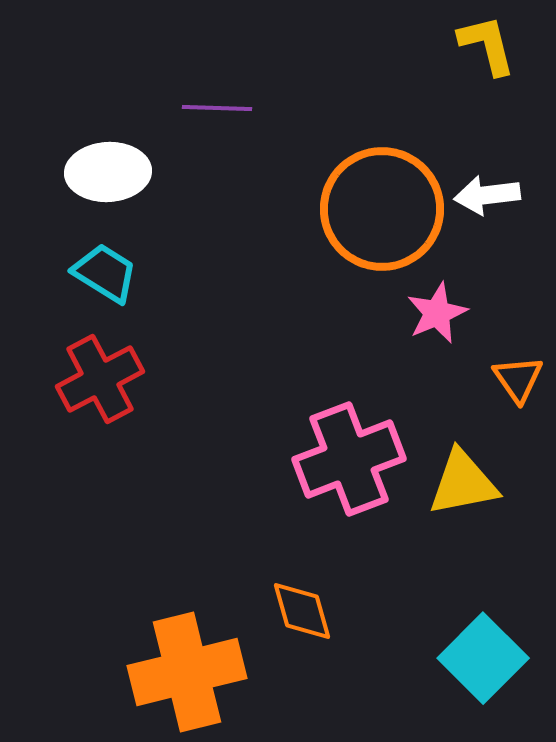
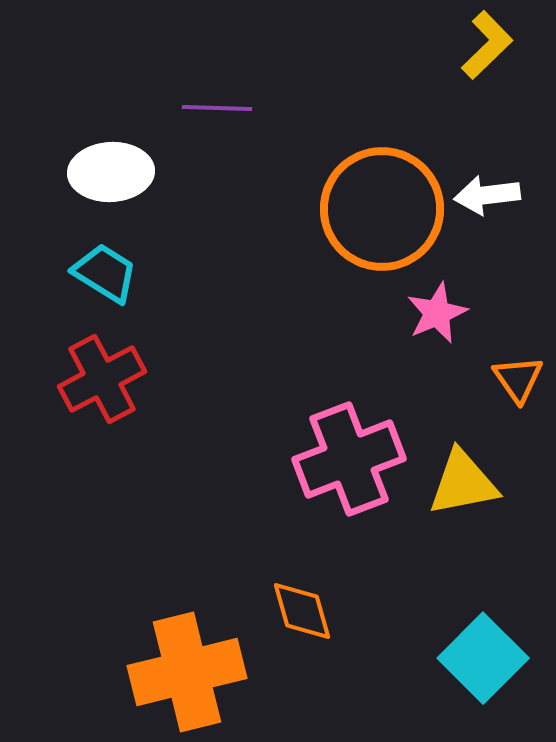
yellow L-shape: rotated 60 degrees clockwise
white ellipse: moved 3 px right
red cross: moved 2 px right
